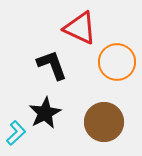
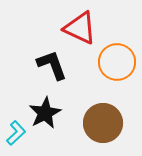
brown circle: moved 1 px left, 1 px down
